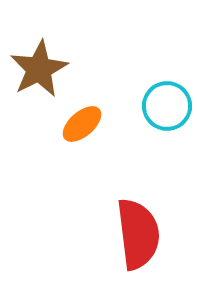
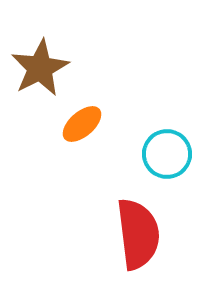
brown star: moved 1 px right, 1 px up
cyan circle: moved 48 px down
